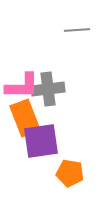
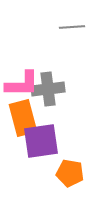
gray line: moved 5 px left, 3 px up
pink L-shape: moved 2 px up
orange rectangle: moved 2 px left; rotated 6 degrees clockwise
